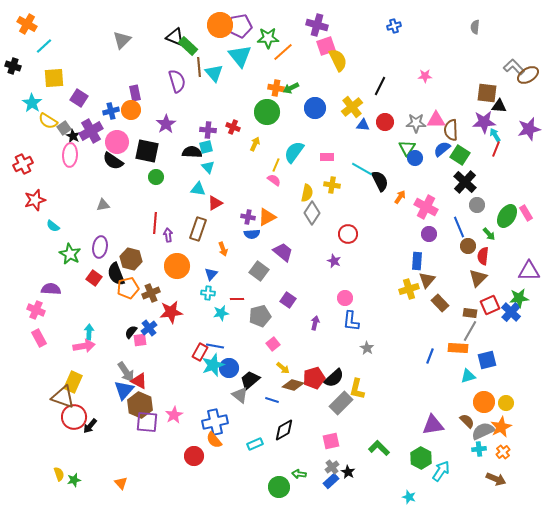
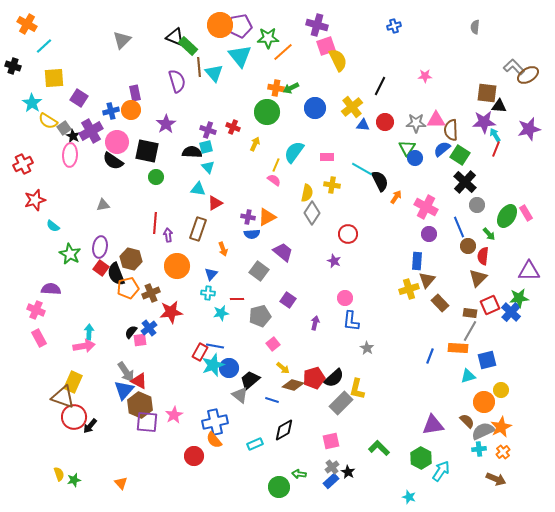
purple cross at (208, 130): rotated 14 degrees clockwise
orange arrow at (400, 197): moved 4 px left
red square at (94, 278): moved 7 px right, 10 px up
yellow circle at (506, 403): moved 5 px left, 13 px up
